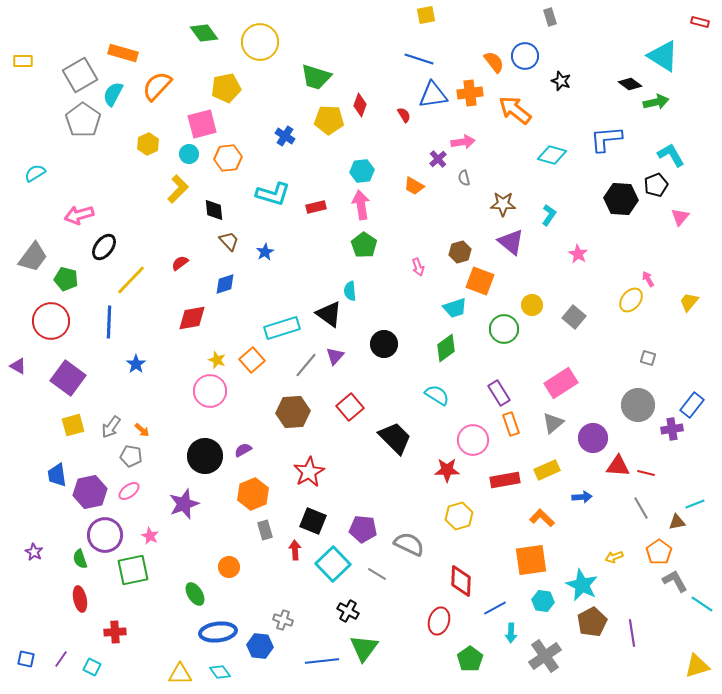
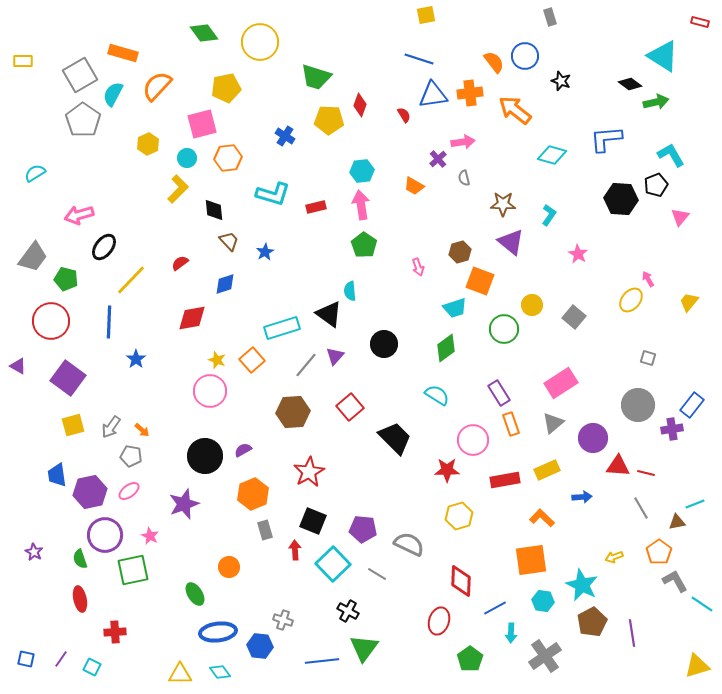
cyan circle at (189, 154): moved 2 px left, 4 px down
blue star at (136, 364): moved 5 px up
